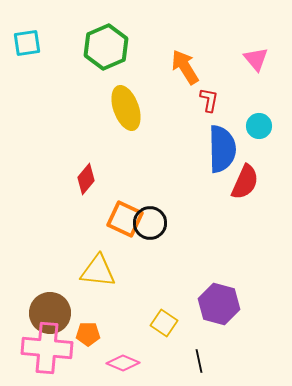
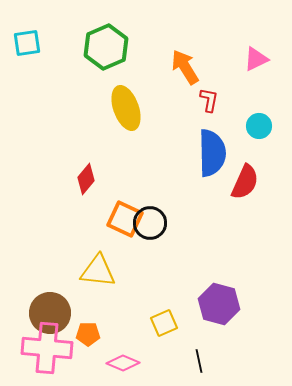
pink triangle: rotated 44 degrees clockwise
blue semicircle: moved 10 px left, 4 px down
yellow square: rotated 32 degrees clockwise
